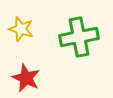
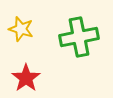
red star: rotated 12 degrees clockwise
